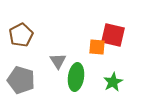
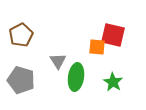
green star: rotated 12 degrees counterclockwise
